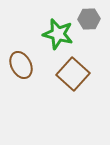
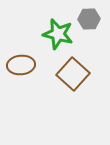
brown ellipse: rotated 68 degrees counterclockwise
